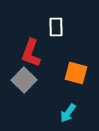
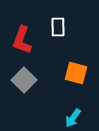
white rectangle: moved 2 px right
red L-shape: moved 9 px left, 13 px up
cyan arrow: moved 5 px right, 5 px down
